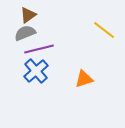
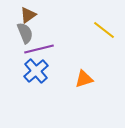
gray semicircle: rotated 90 degrees clockwise
